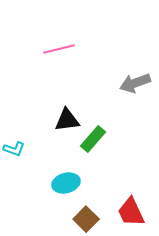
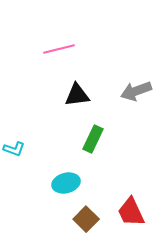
gray arrow: moved 1 px right, 8 px down
black triangle: moved 10 px right, 25 px up
green rectangle: rotated 16 degrees counterclockwise
